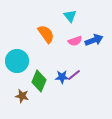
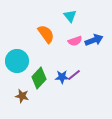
green diamond: moved 3 px up; rotated 20 degrees clockwise
